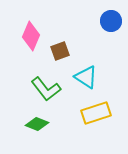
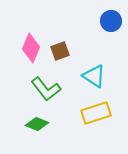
pink diamond: moved 12 px down
cyan triangle: moved 8 px right, 1 px up
